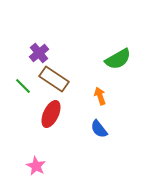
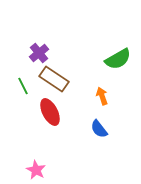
green line: rotated 18 degrees clockwise
orange arrow: moved 2 px right
red ellipse: moved 1 px left, 2 px up; rotated 52 degrees counterclockwise
pink star: moved 4 px down
